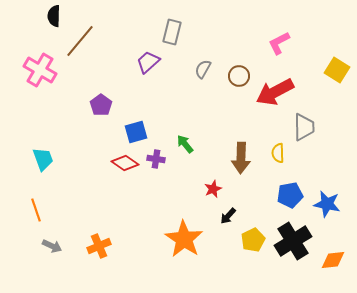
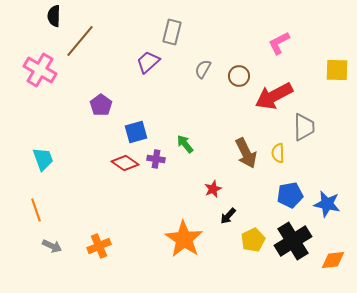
yellow square: rotated 30 degrees counterclockwise
red arrow: moved 1 px left, 4 px down
brown arrow: moved 5 px right, 5 px up; rotated 28 degrees counterclockwise
